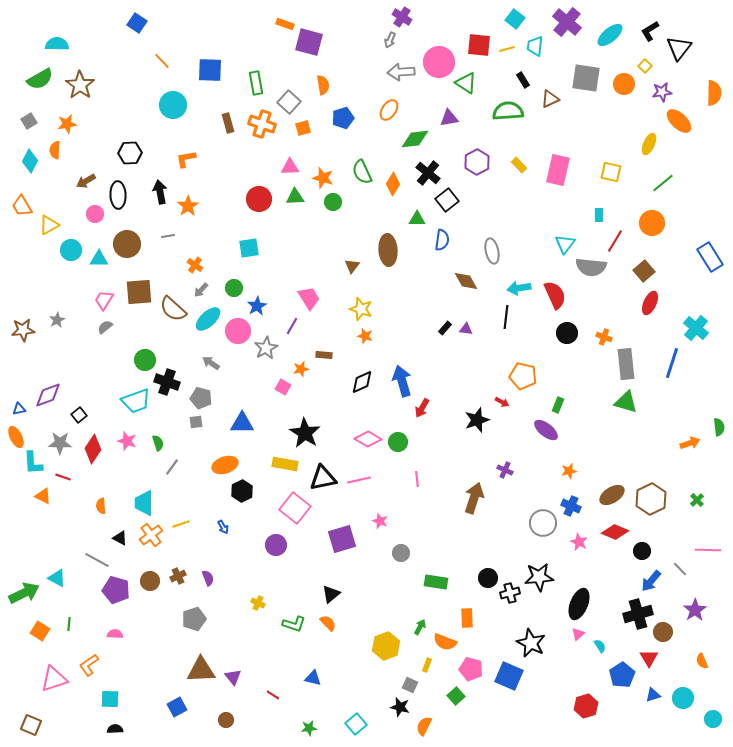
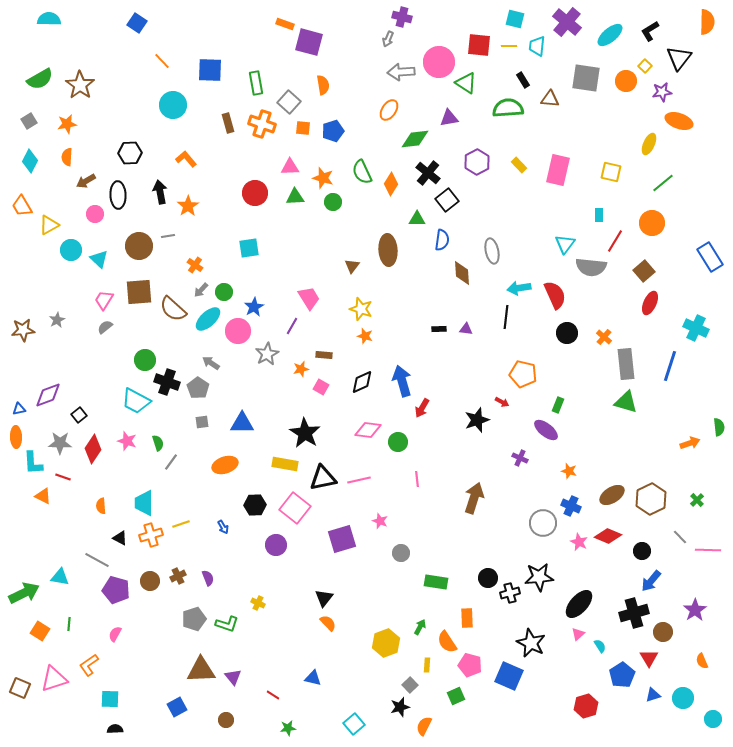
purple cross at (402, 17): rotated 18 degrees counterclockwise
cyan square at (515, 19): rotated 24 degrees counterclockwise
gray arrow at (390, 40): moved 2 px left, 1 px up
cyan semicircle at (57, 44): moved 8 px left, 25 px up
cyan trapezoid at (535, 46): moved 2 px right
black triangle at (679, 48): moved 10 px down
yellow line at (507, 49): moved 2 px right, 3 px up; rotated 14 degrees clockwise
orange circle at (624, 84): moved 2 px right, 3 px up
orange semicircle at (714, 93): moved 7 px left, 71 px up
brown triangle at (550, 99): rotated 30 degrees clockwise
green semicircle at (508, 111): moved 3 px up
blue pentagon at (343, 118): moved 10 px left, 13 px down
orange ellipse at (679, 121): rotated 24 degrees counterclockwise
orange square at (303, 128): rotated 21 degrees clockwise
orange semicircle at (55, 150): moved 12 px right, 7 px down
orange L-shape at (186, 159): rotated 60 degrees clockwise
orange diamond at (393, 184): moved 2 px left
red circle at (259, 199): moved 4 px left, 6 px up
brown circle at (127, 244): moved 12 px right, 2 px down
cyan triangle at (99, 259): rotated 42 degrees clockwise
brown diamond at (466, 281): moved 4 px left, 8 px up; rotated 25 degrees clockwise
green circle at (234, 288): moved 10 px left, 4 px down
blue star at (257, 306): moved 3 px left, 1 px down
black rectangle at (445, 328): moved 6 px left, 1 px down; rotated 48 degrees clockwise
cyan cross at (696, 328): rotated 15 degrees counterclockwise
orange cross at (604, 337): rotated 21 degrees clockwise
gray star at (266, 348): moved 1 px right, 6 px down
blue line at (672, 363): moved 2 px left, 3 px down
orange pentagon at (523, 376): moved 2 px up
pink square at (283, 387): moved 38 px right
gray pentagon at (201, 398): moved 3 px left, 10 px up; rotated 20 degrees clockwise
cyan trapezoid at (136, 401): rotated 48 degrees clockwise
gray square at (196, 422): moved 6 px right
orange ellipse at (16, 437): rotated 25 degrees clockwise
pink diamond at (368, 439): moved 9 px up; rotated 24 degrees counterclockwise
gray line at (172, 467): moved 1 px left, 5 px up
purple cross at (505, 470): moved 15 px right, 12 px up
orange star at (569, 471): rotated 28 degrees clockwise
black hexagon at (242, 491): moved 13 px right, 14 px down; rotated 25 degrees clockwise
red diamond at (615, 532): moved 7 px left, 4 px down
orange cross at (151, 535): rotated 20 degrees clockwise
gray line at (680, 569): moved 32 px up
cyan triangle at (57, 578): moved 3 px right, 1 px up; rotated 18 degrees counterclockwise
black triangle at (331, 594): moved 7 px left, 4 px down; rotated 12 degrees counterclockwise
black ellipse at (579, 604): rotated 20 degrees clockwise
black cross at (638, 614): moved 4 px left, 1 px up
green L-shape at (294, 624): moved 67 px left
pink semicircle at (115, 634): rotated 63 degrees counterclockwise
orange semicircle at (445, 642): moved 2 px right; rotated 35 degrees clockwise
yellow hexagon at (386, 646): moved 3 px up
yellow rectangle at (427, 665): rotated 16 degrees counterclockwise
pink pentagon at (471, 669): moved 1 px left, 4 px up
gray square at (410, 685): rotated 21 degrees clockwise
green square at (456, 696): rotated 18 degrees clockwise
black star at (400, 707): rotated 30 degrees counterclockwise
cyan square at (356, 724): moved 2 px left
brown square at (31, 725): moved 11 px left, 37 px up
green star at (309, 728): moved 21 px left
